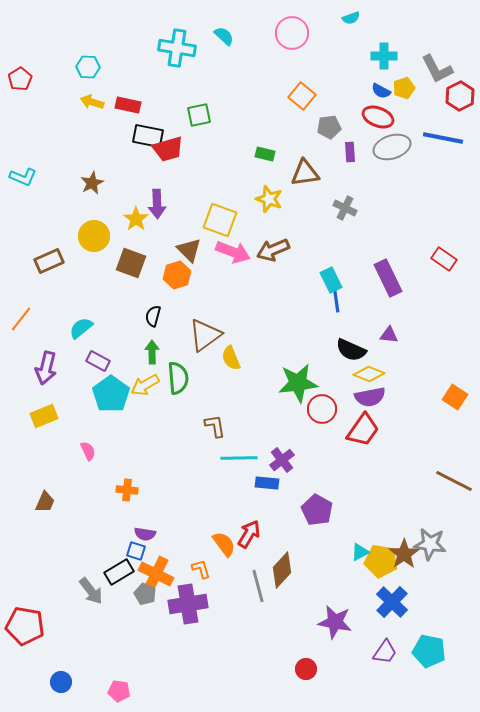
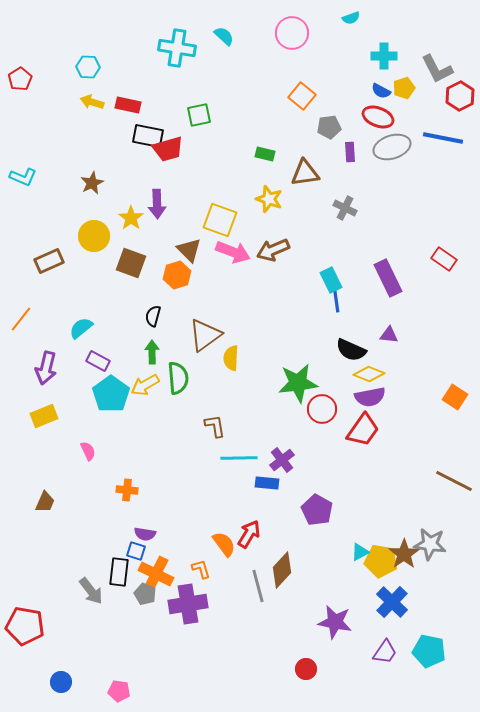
yellow star at (136, 219): moved 5 px left, 1 px up
yellow semicircle at (231, 358): rotated 25 degrees clockwise
black rectangle at (119, 572): rotated 52 degrees counterclockwise
